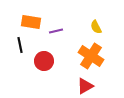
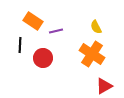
orange rectangle: moved 2 px right, 1 px up; rotated 24 degrees clockwise
black line: rotated 14 degrees clockwise
orange cross: moved 1 px right, 2 px up
red circle: moved 1 px left, 3 px up
red triangle: moved 19 px right
